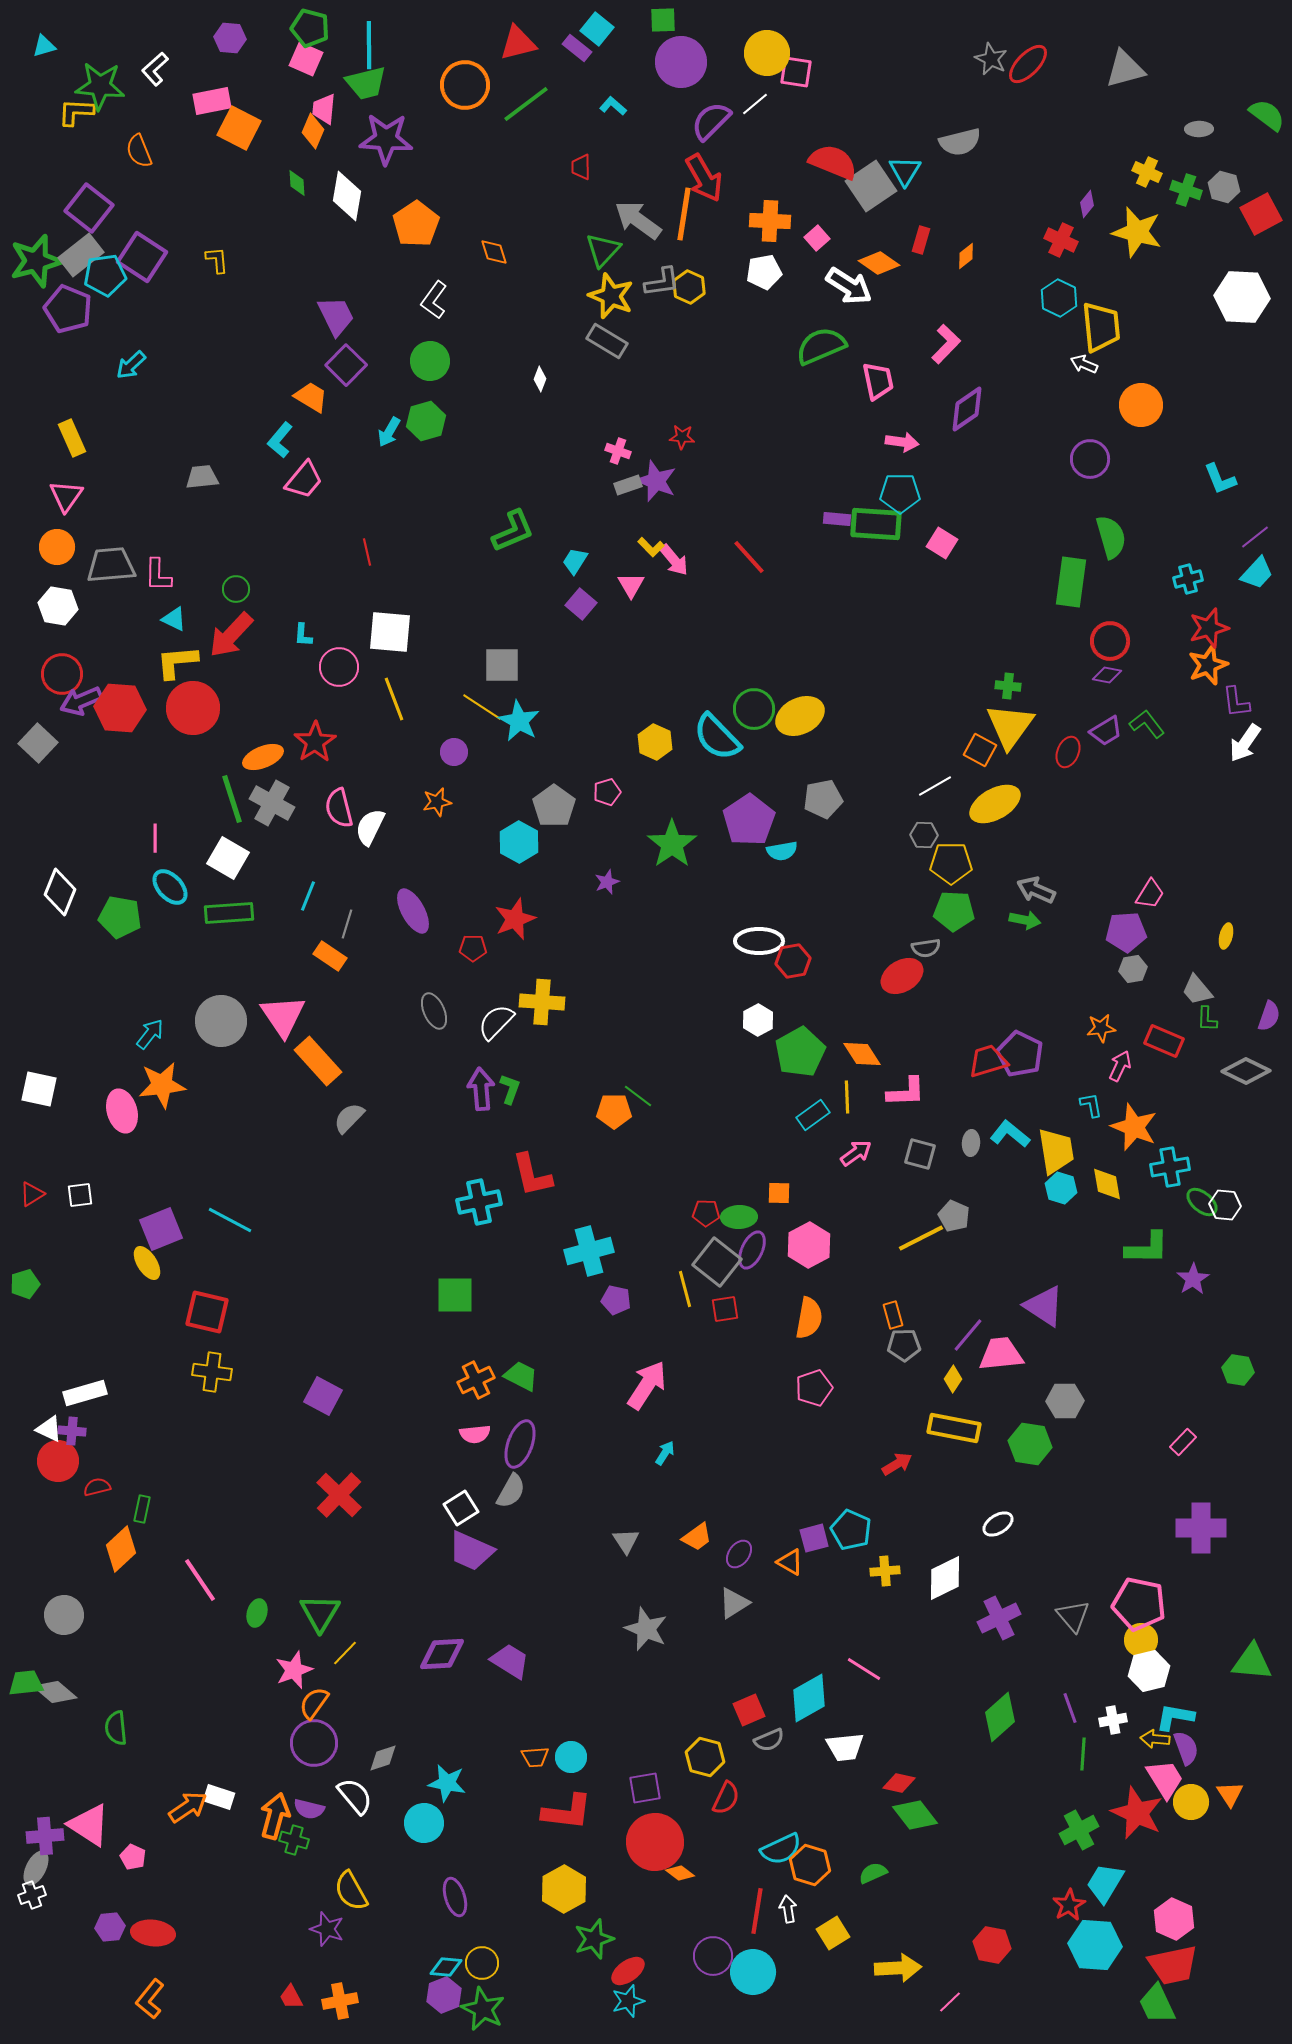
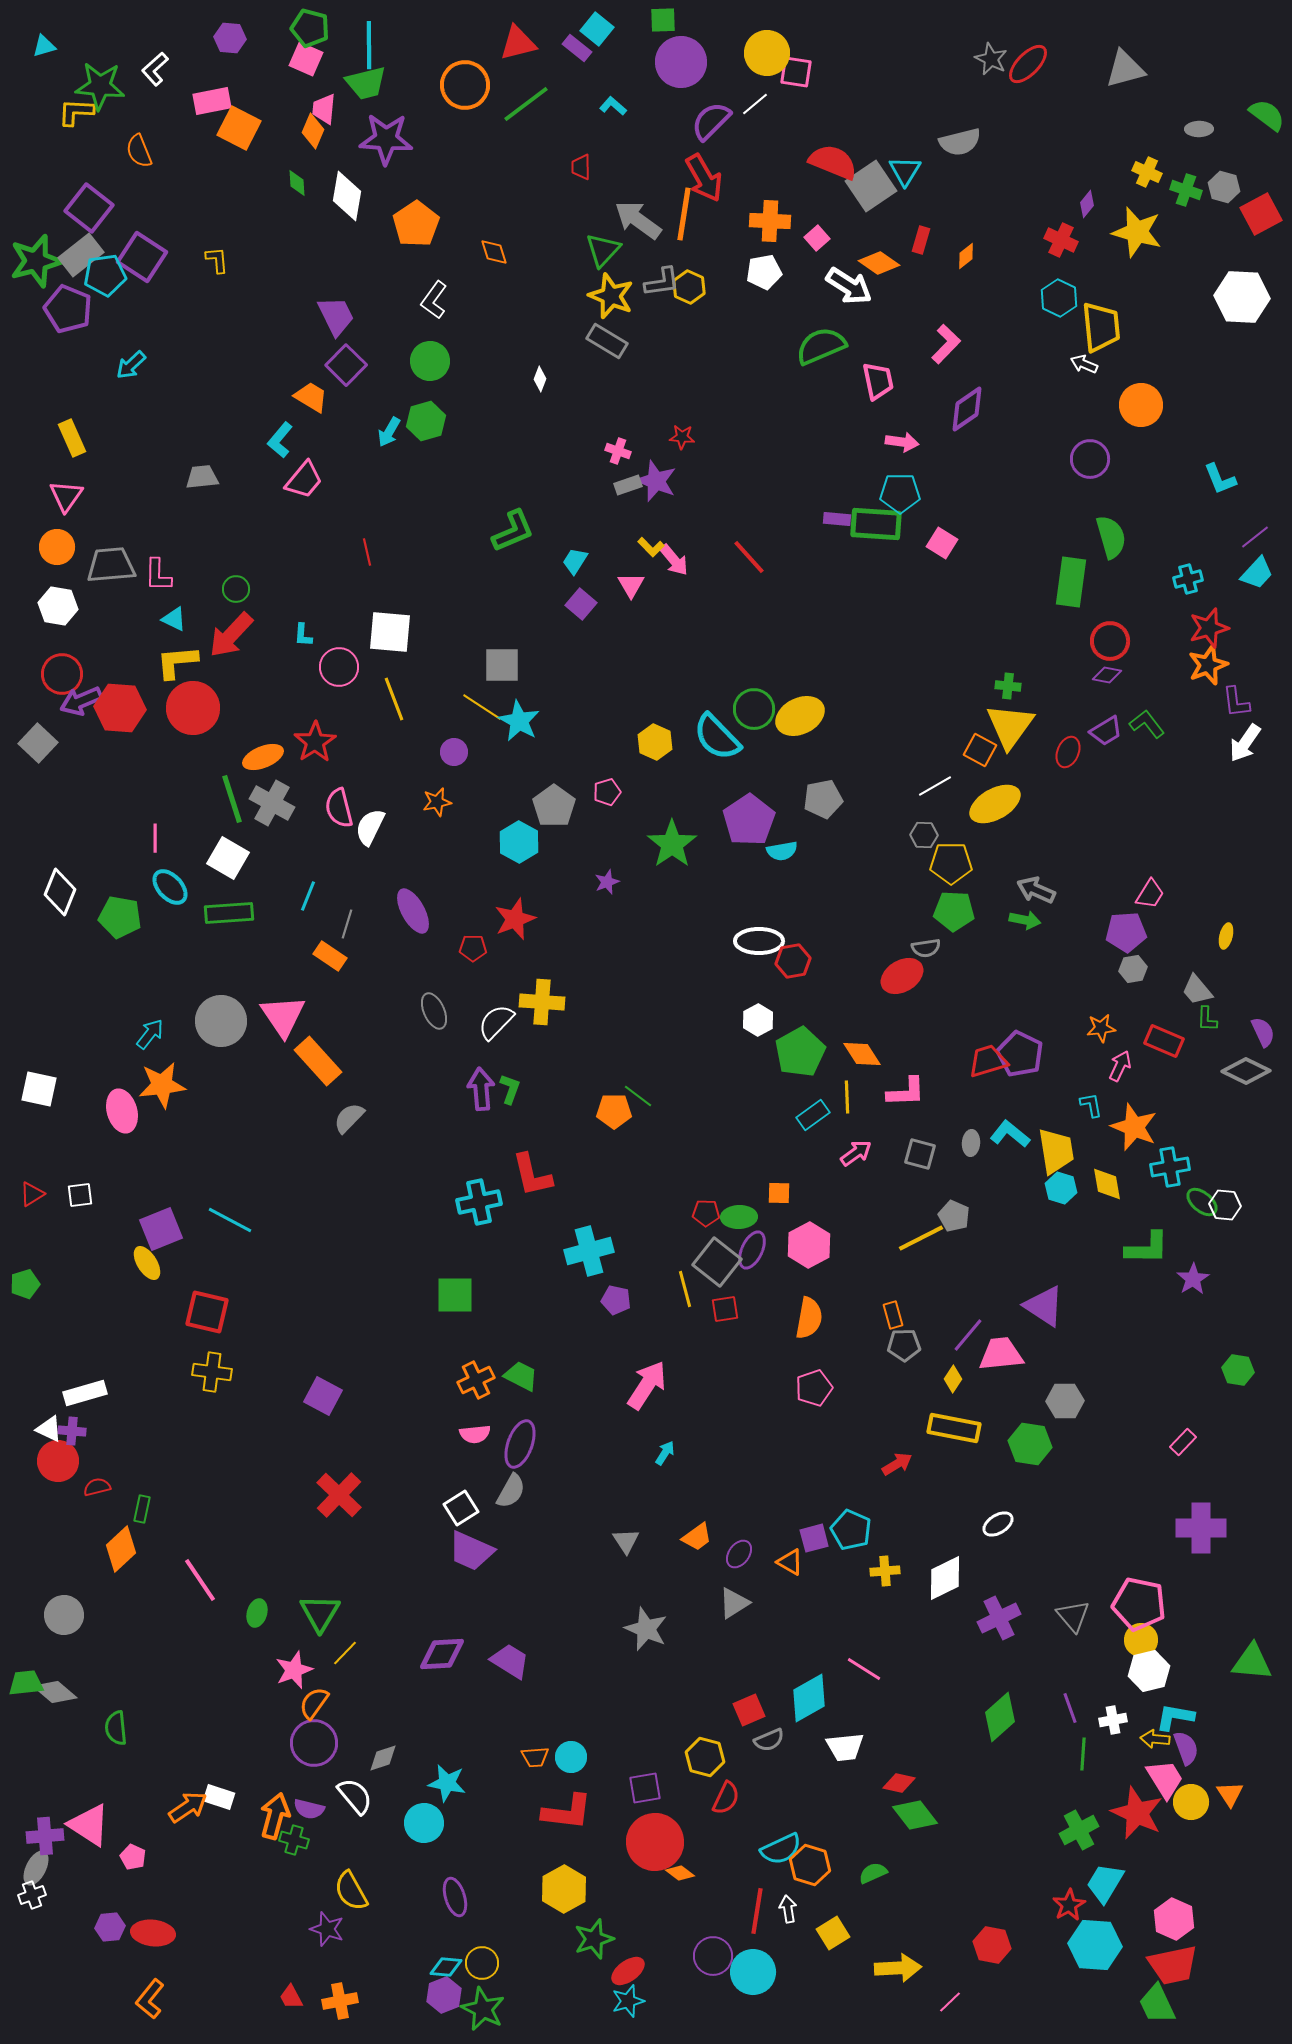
purple semicircle at (1269, 1016): moved 6 px left, 16 px down; rotated 44 degrees counterclockwise
